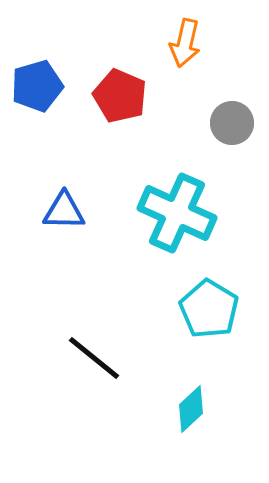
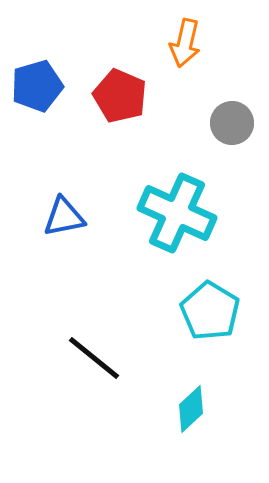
blue triangle: moved 6 px down; rotated 12 degrees counterclockwise
cyan pentagon: moved 1 px right, 2 px down
